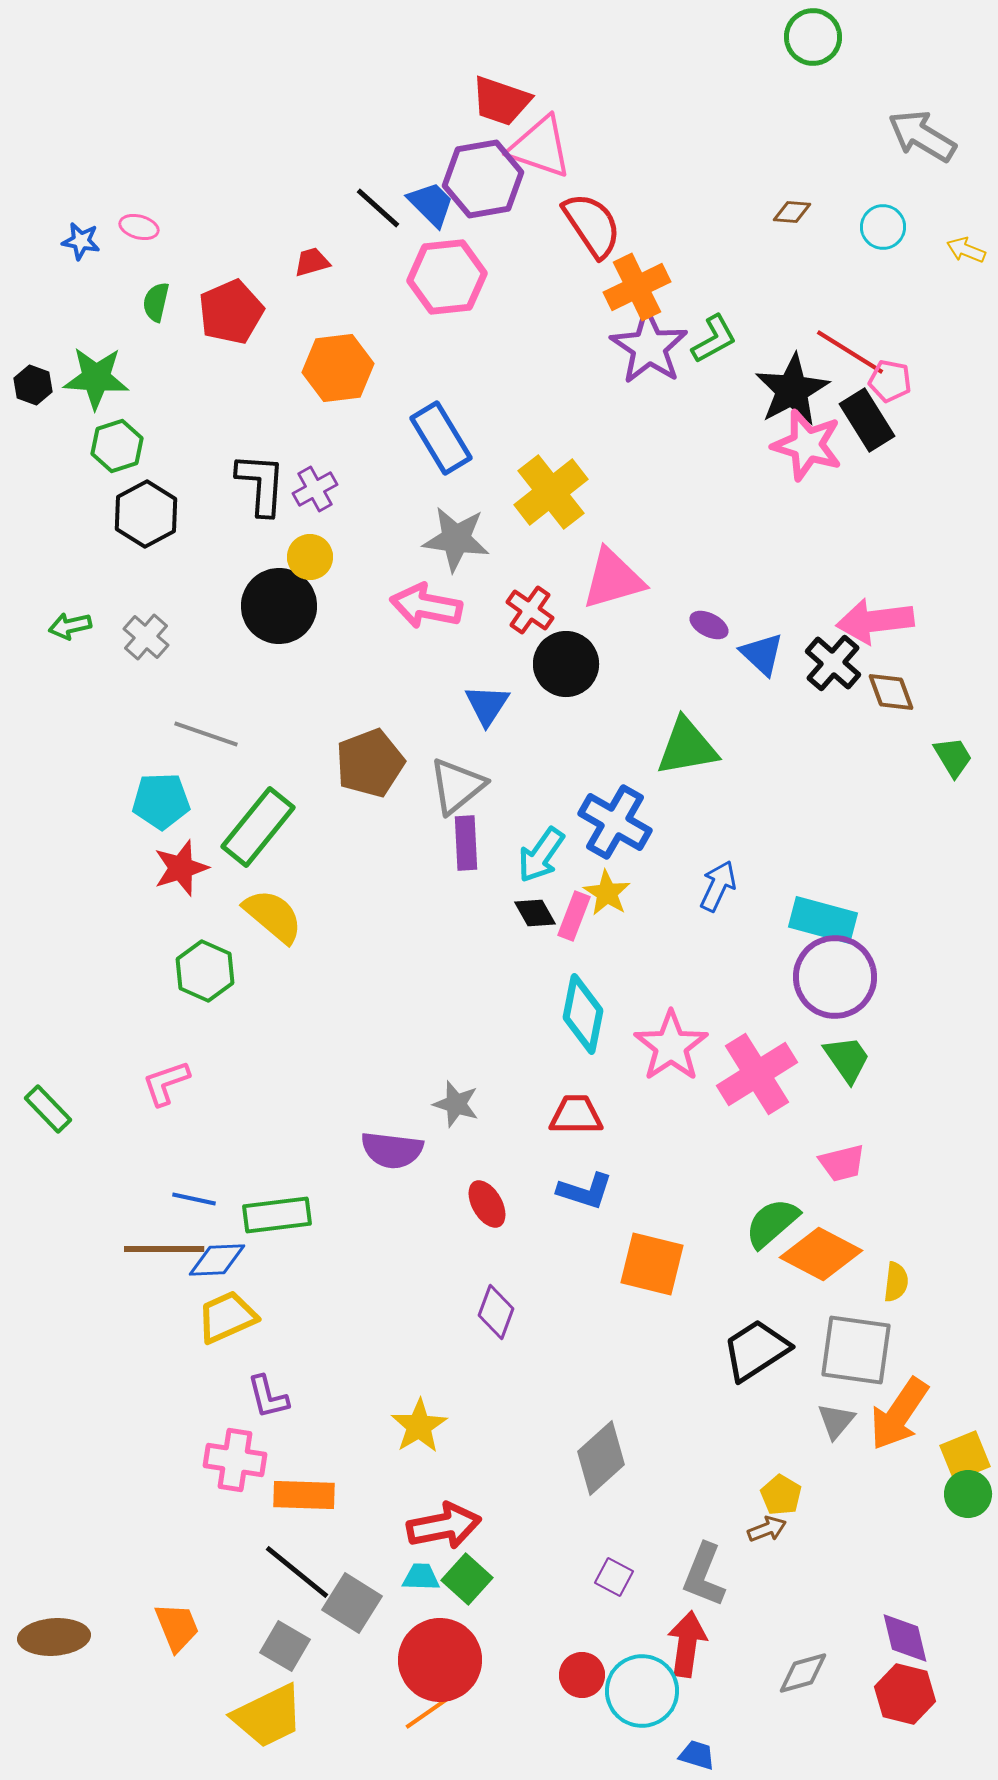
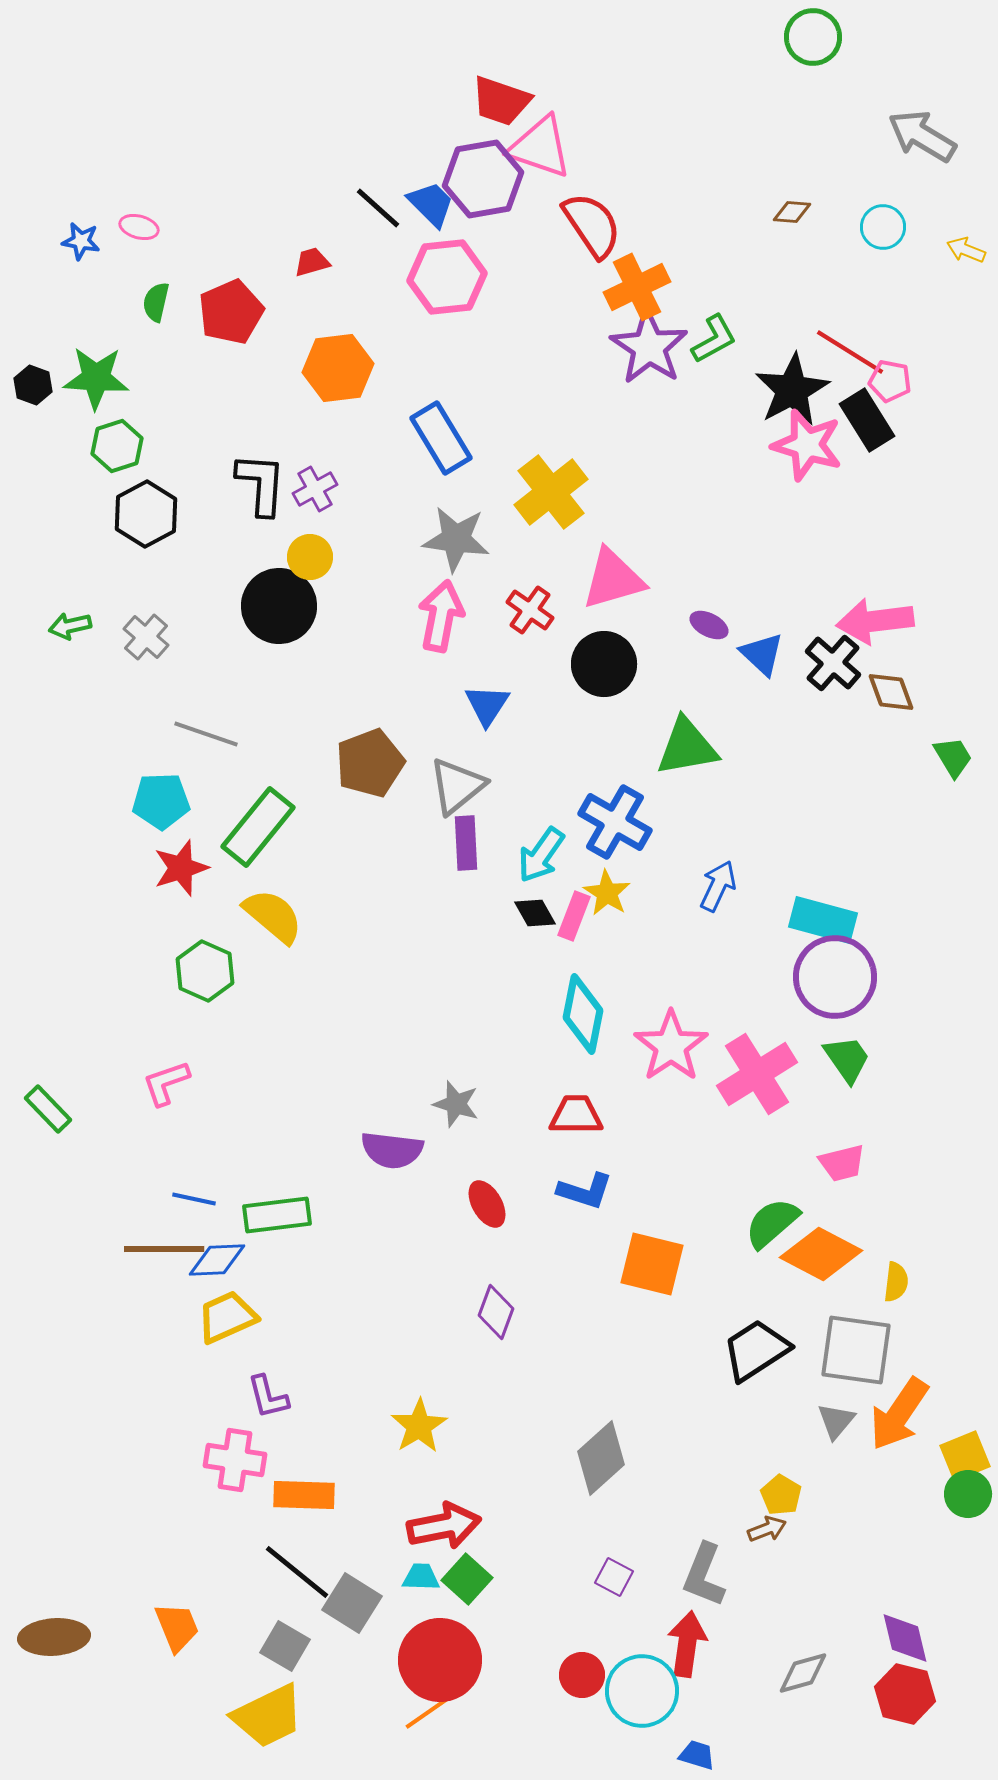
pink arrow at (426, 606): moved 15 px right, 10 px down; rotated 90 degrees clockwise
black circle at (566, 664): moved 38 px right
